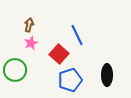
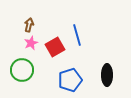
blue line: rotated 10 degrees clockwise
red square: moved 4 px left, 7 px up; rotated 18 degrees clockwise
green circle: moved 7 px right
